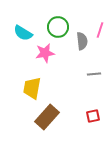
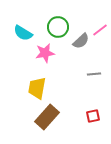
pink line: rotated 35 degrees clockwise
gray semicircle: moved 1 px left; rotated 54 degrees clockwise
yellow trapezoid: moved 5 px right
